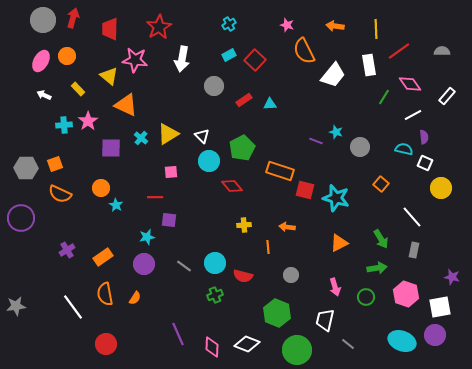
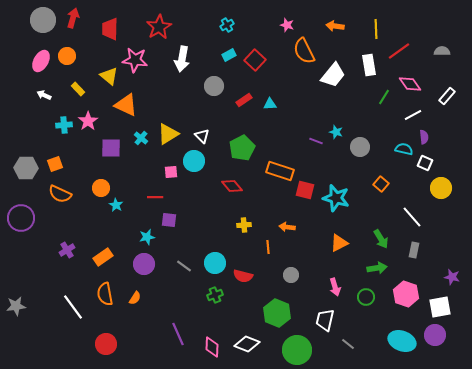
cyan cross at (229, 24): moved 2 px left, 1 px down
cyan circle at (209, 161): moved 15 px left
